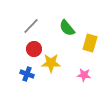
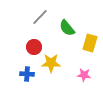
gray line: moved 9 px right, 9 px up
red circle: moved 2 px up
blue cross: rotated 16 degrees counterclockwise
